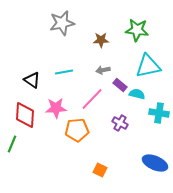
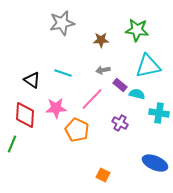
cyan line: moved 1 px left, 1 px down; rotated 30 degrees clockwise
orange pentagon: rotated 30 degrees clockwise
orange square: moved 3 px right, 5 px down
